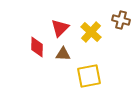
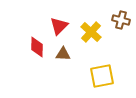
red triangle: moved 1 px left, 2 px up
yellow square: moved 13 px right
